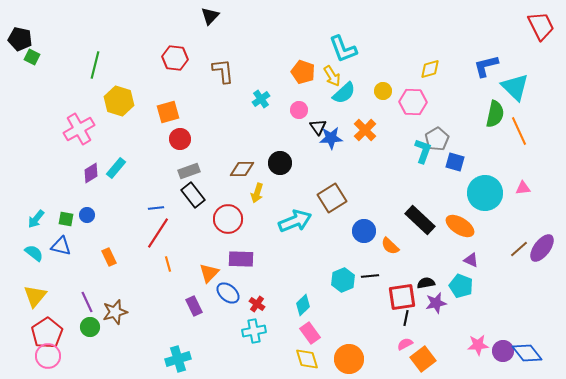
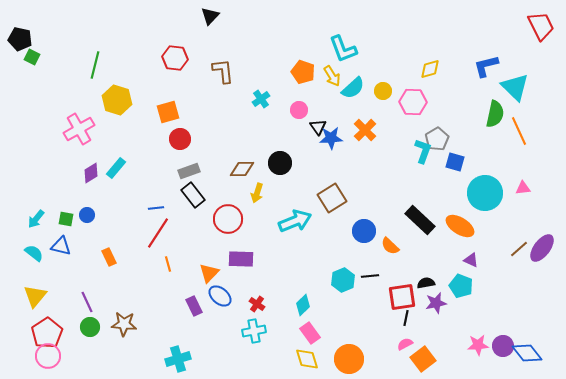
cyan semicircle at (344, 93): moved 9 px right, 5 px up
yellow hexagon at (119, 101): moved 2 px left, 1 px up
blue ellipse at (228, 293): moved 8 px left, 3 px down
brown star at (115, 312): moved 9 px right, 12 px down; rotated 20 degrees clockwise
purple circle at (503, 351): moved 5 px up
